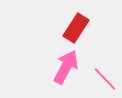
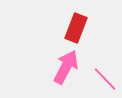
red rectangle: rotated 12 degrees counterclockwise
